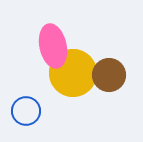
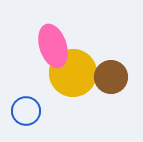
pink ellipse: rotated 6 degrees counterclockwise
brown circle: moved 2 px right, 2 px down
